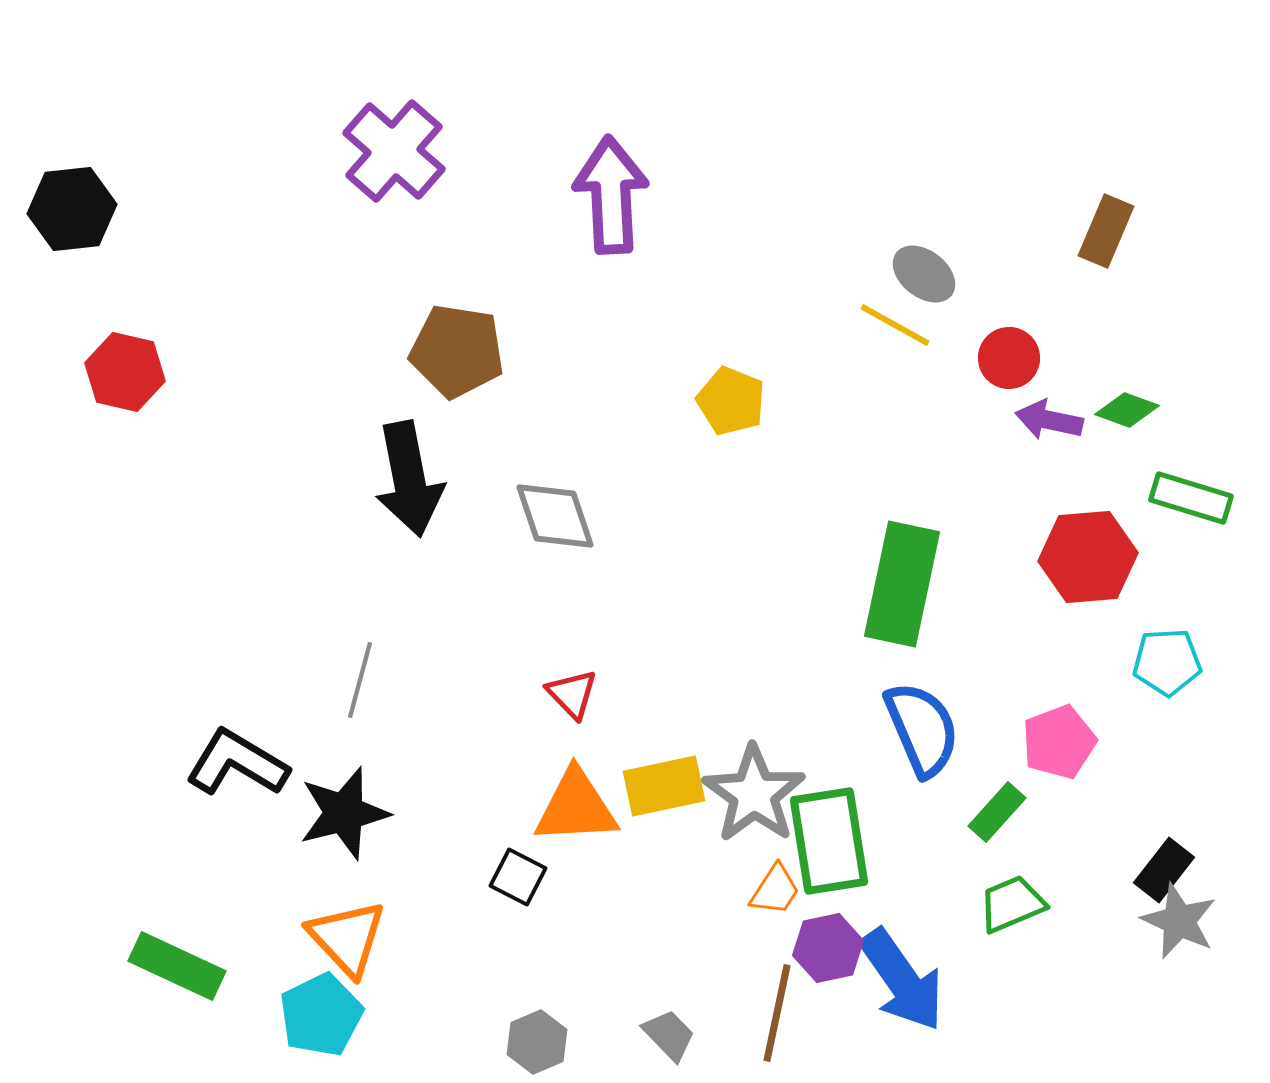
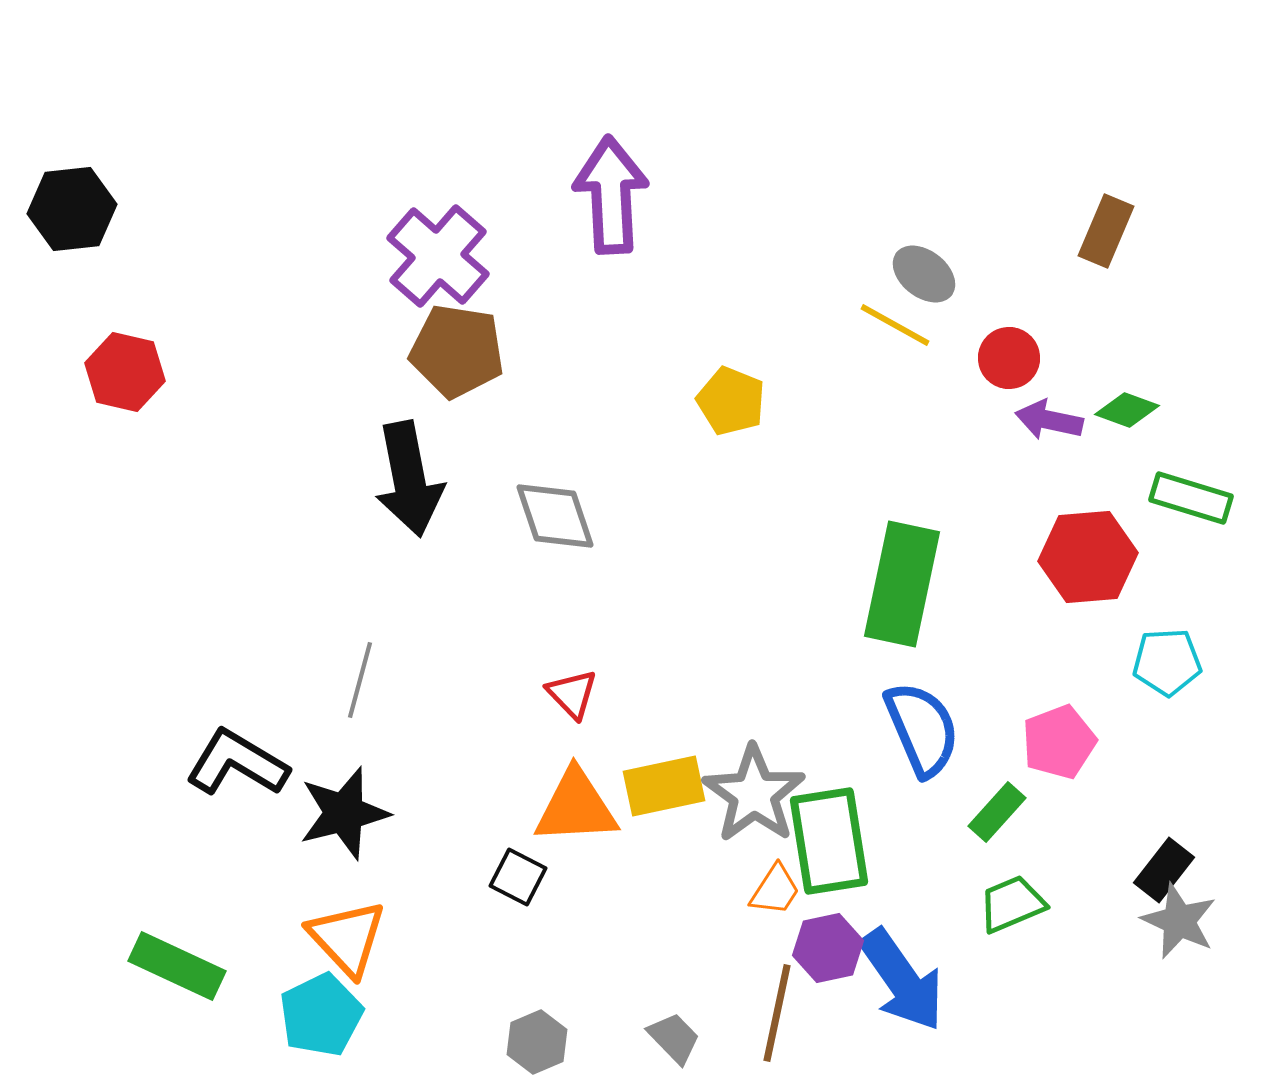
purple cross at (394, 151): moved 44 px right, 105 px down
gray trapezoid at (669, 1035): moved 5 px right, 3 px down
